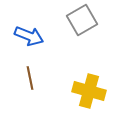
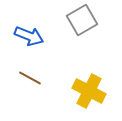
brown line: rotated 50 degrees counterclockwise
yellow cross: rotated 12 degrees clockwise
